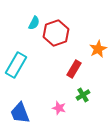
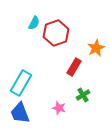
orange star: moved 2 px left, 1 px up
cyan rectangle: moved 5 px right, 18 px down
red rectangle: moved 2 px up
